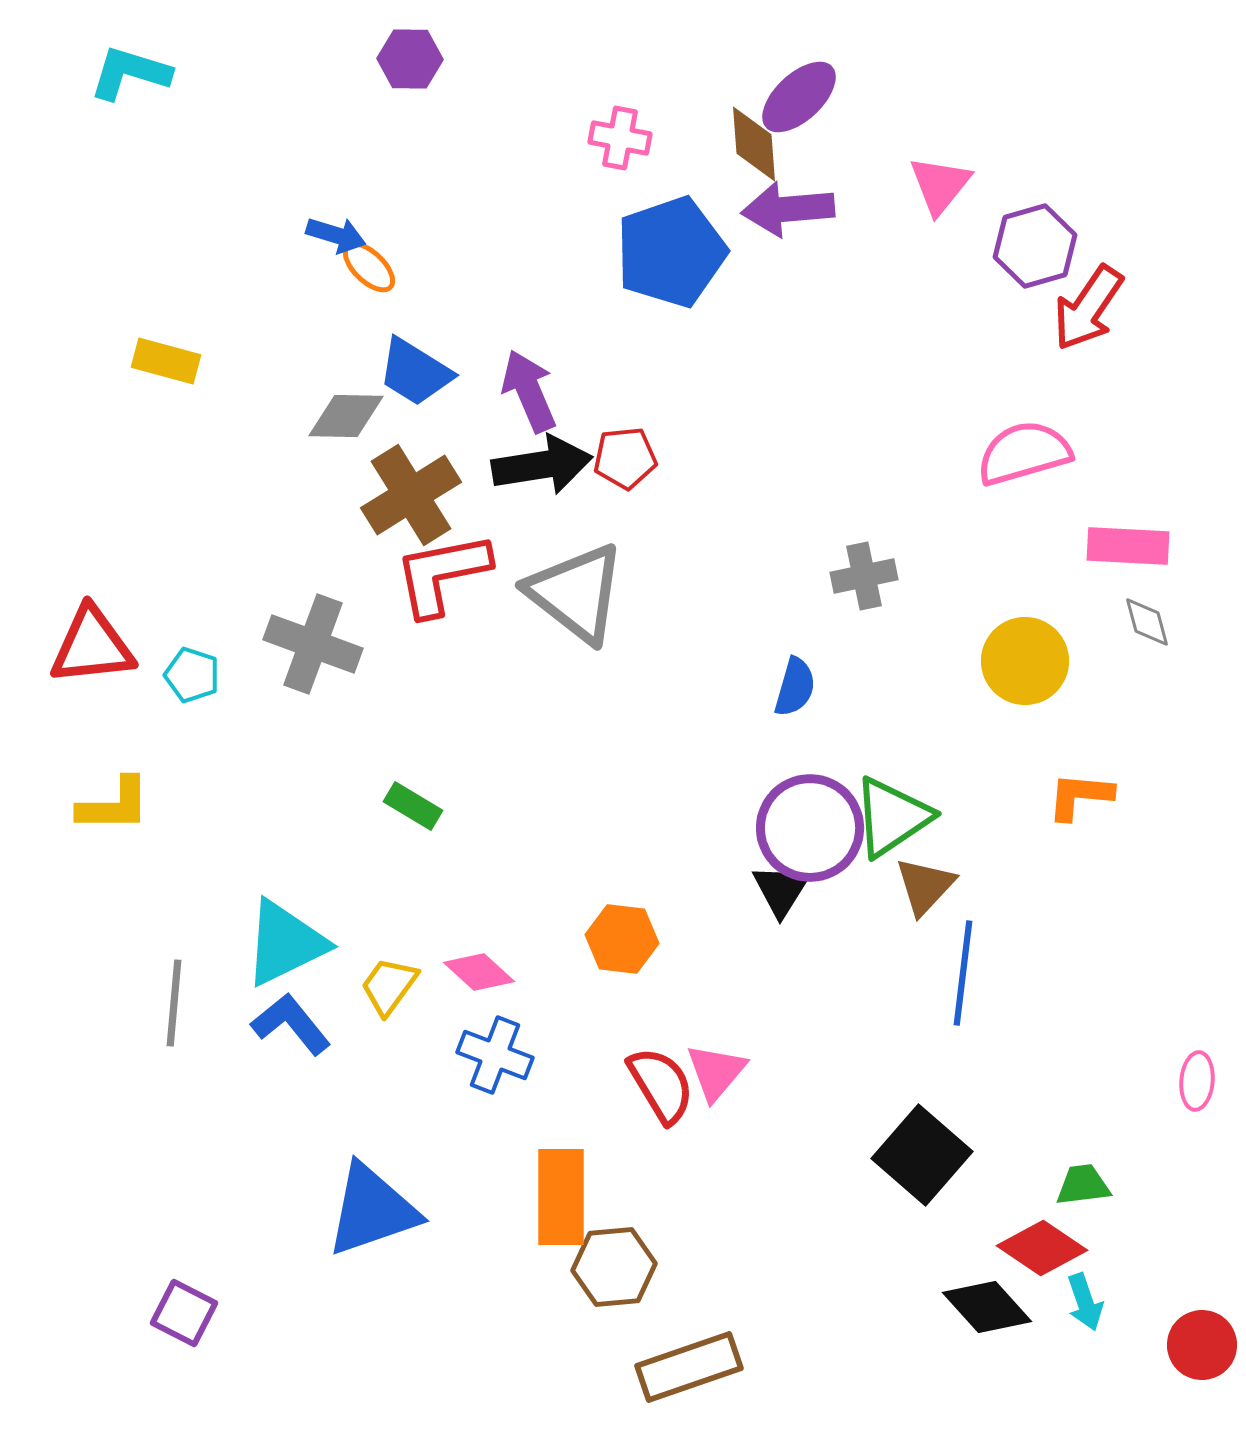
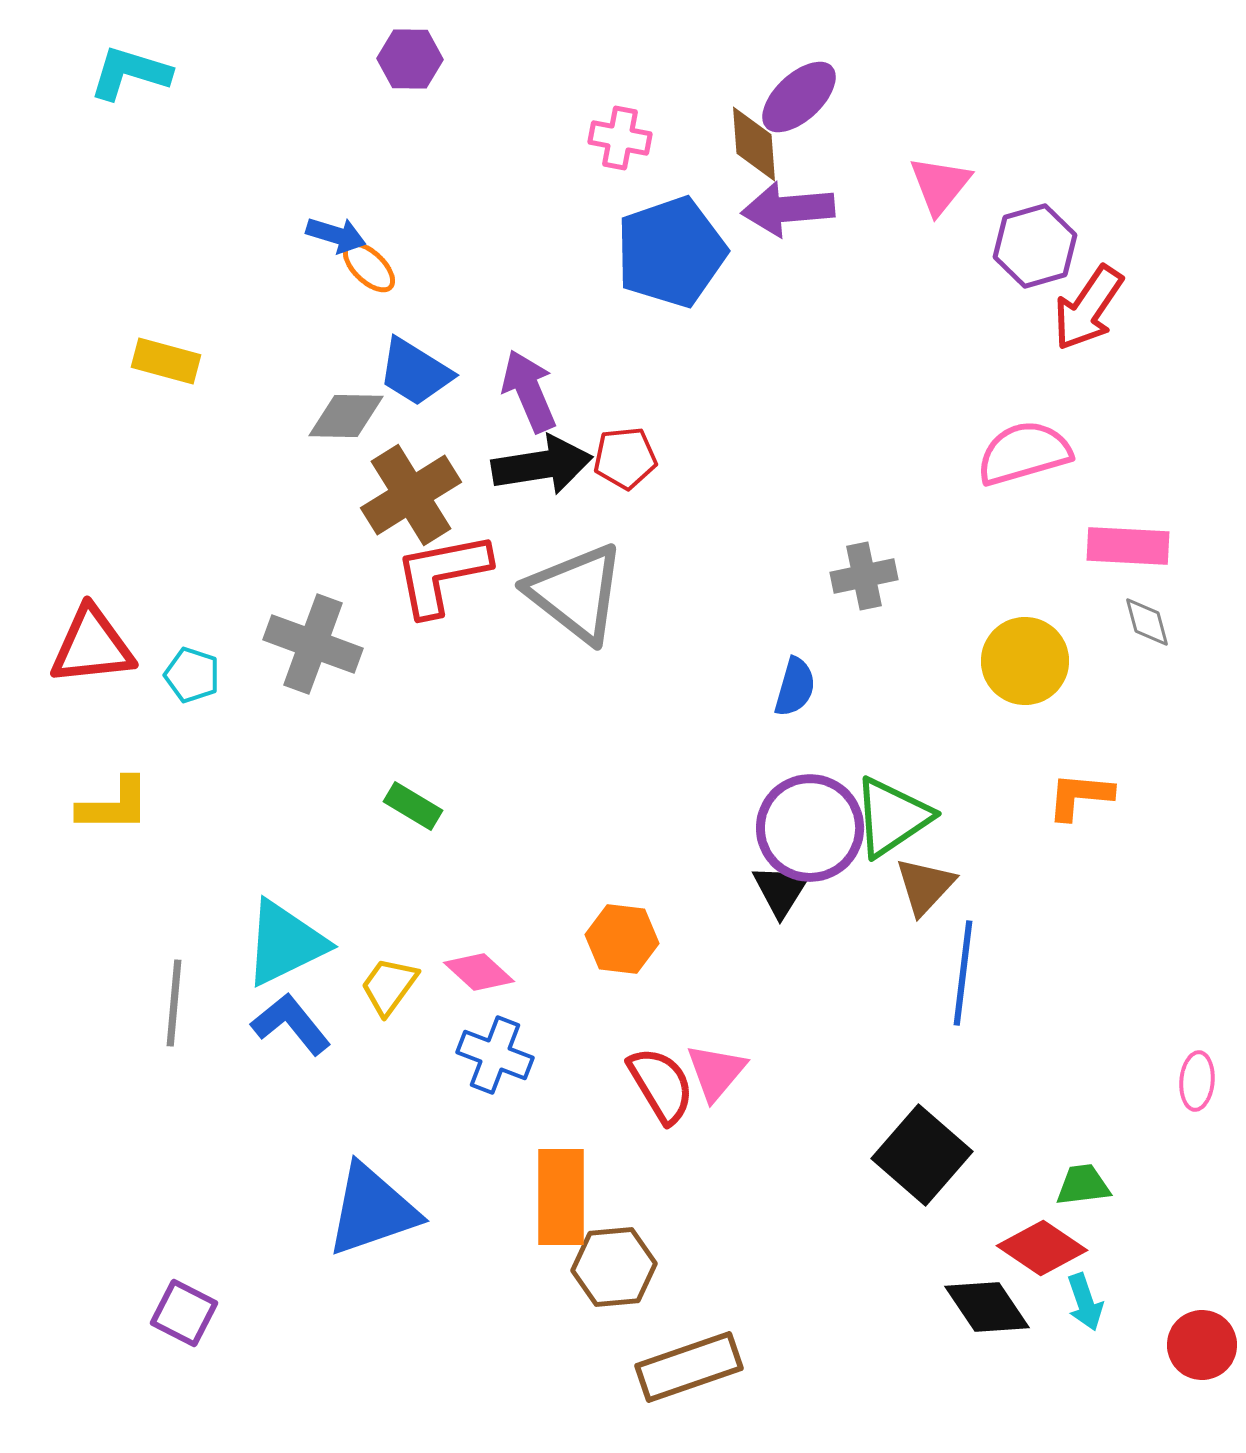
black diamond at (987, 1307): rotated 8 degrees clockwise
